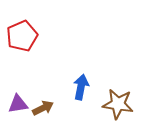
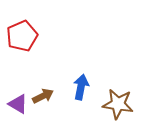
purple triangle: rotated 40 degrees clockwise
brown arrow: moved 12 px up
